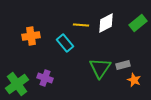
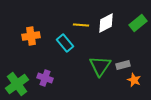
green triangle: moved 2 px up
